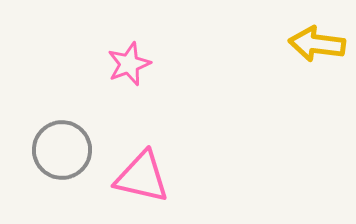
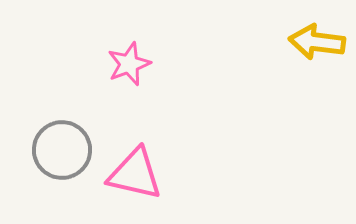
yellow arrow: moved 2 px up
pink triangle: moved 7 px left, 3 px up
